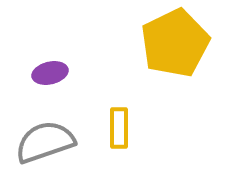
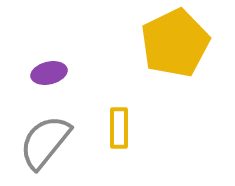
purple ellipse: moved 1 px left
gray semicircle: rotated 32 degrees counterclockwise
